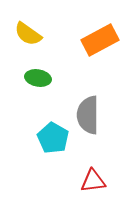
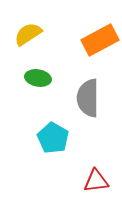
yellow semicircle: rotated 112 degrees clockwise
gray semicircle: moved 17 px up
red triangle: moved 3 px right
